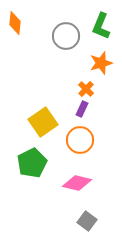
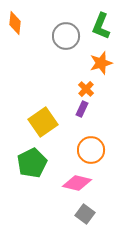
orange circle: moved 11 px right, 10 px down
gray square: moved 2 px left, 7 px up
